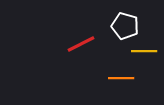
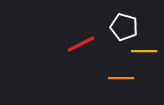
white pentagon: moved 1 px left, 1 px down
